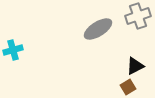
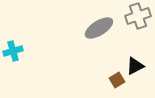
gray ellipse: moved 1 px right, 1 px up
cyan cross: moved 1 px down
brown square: moved 11 px left, 7 px up
